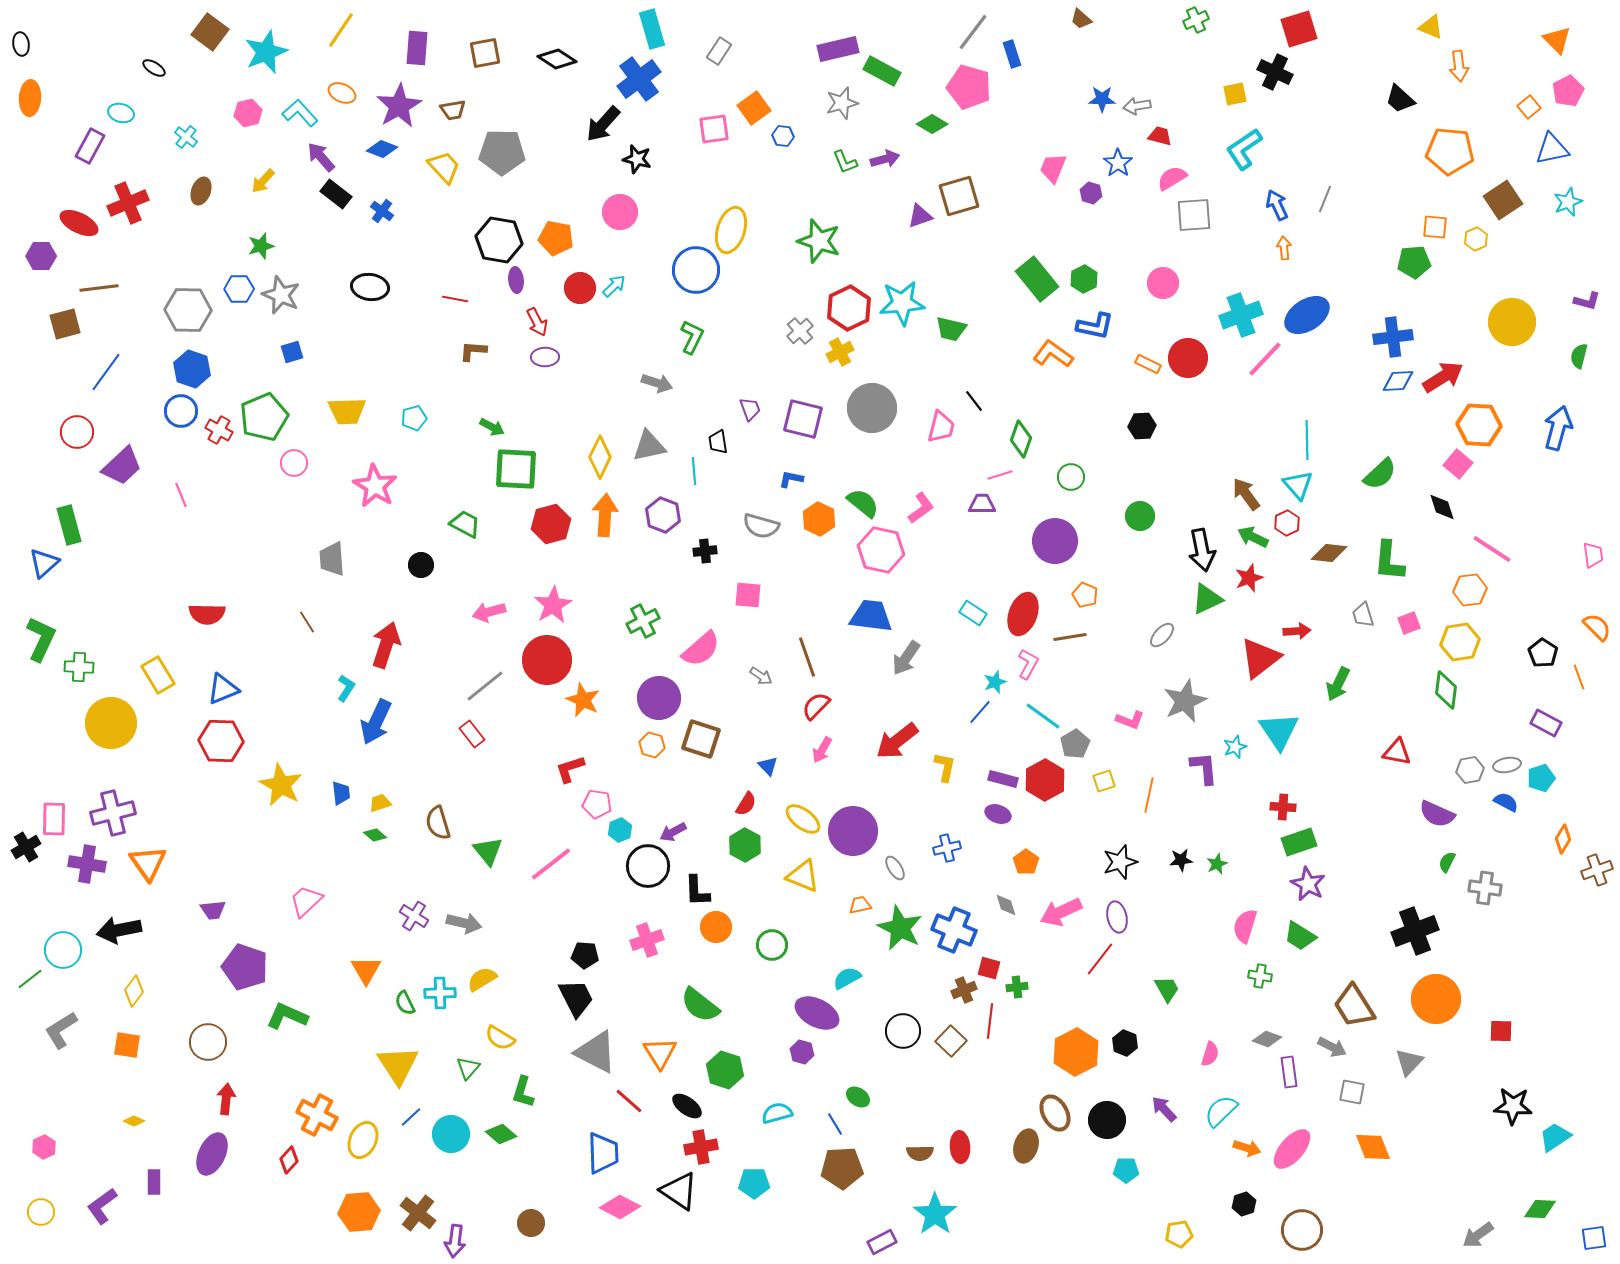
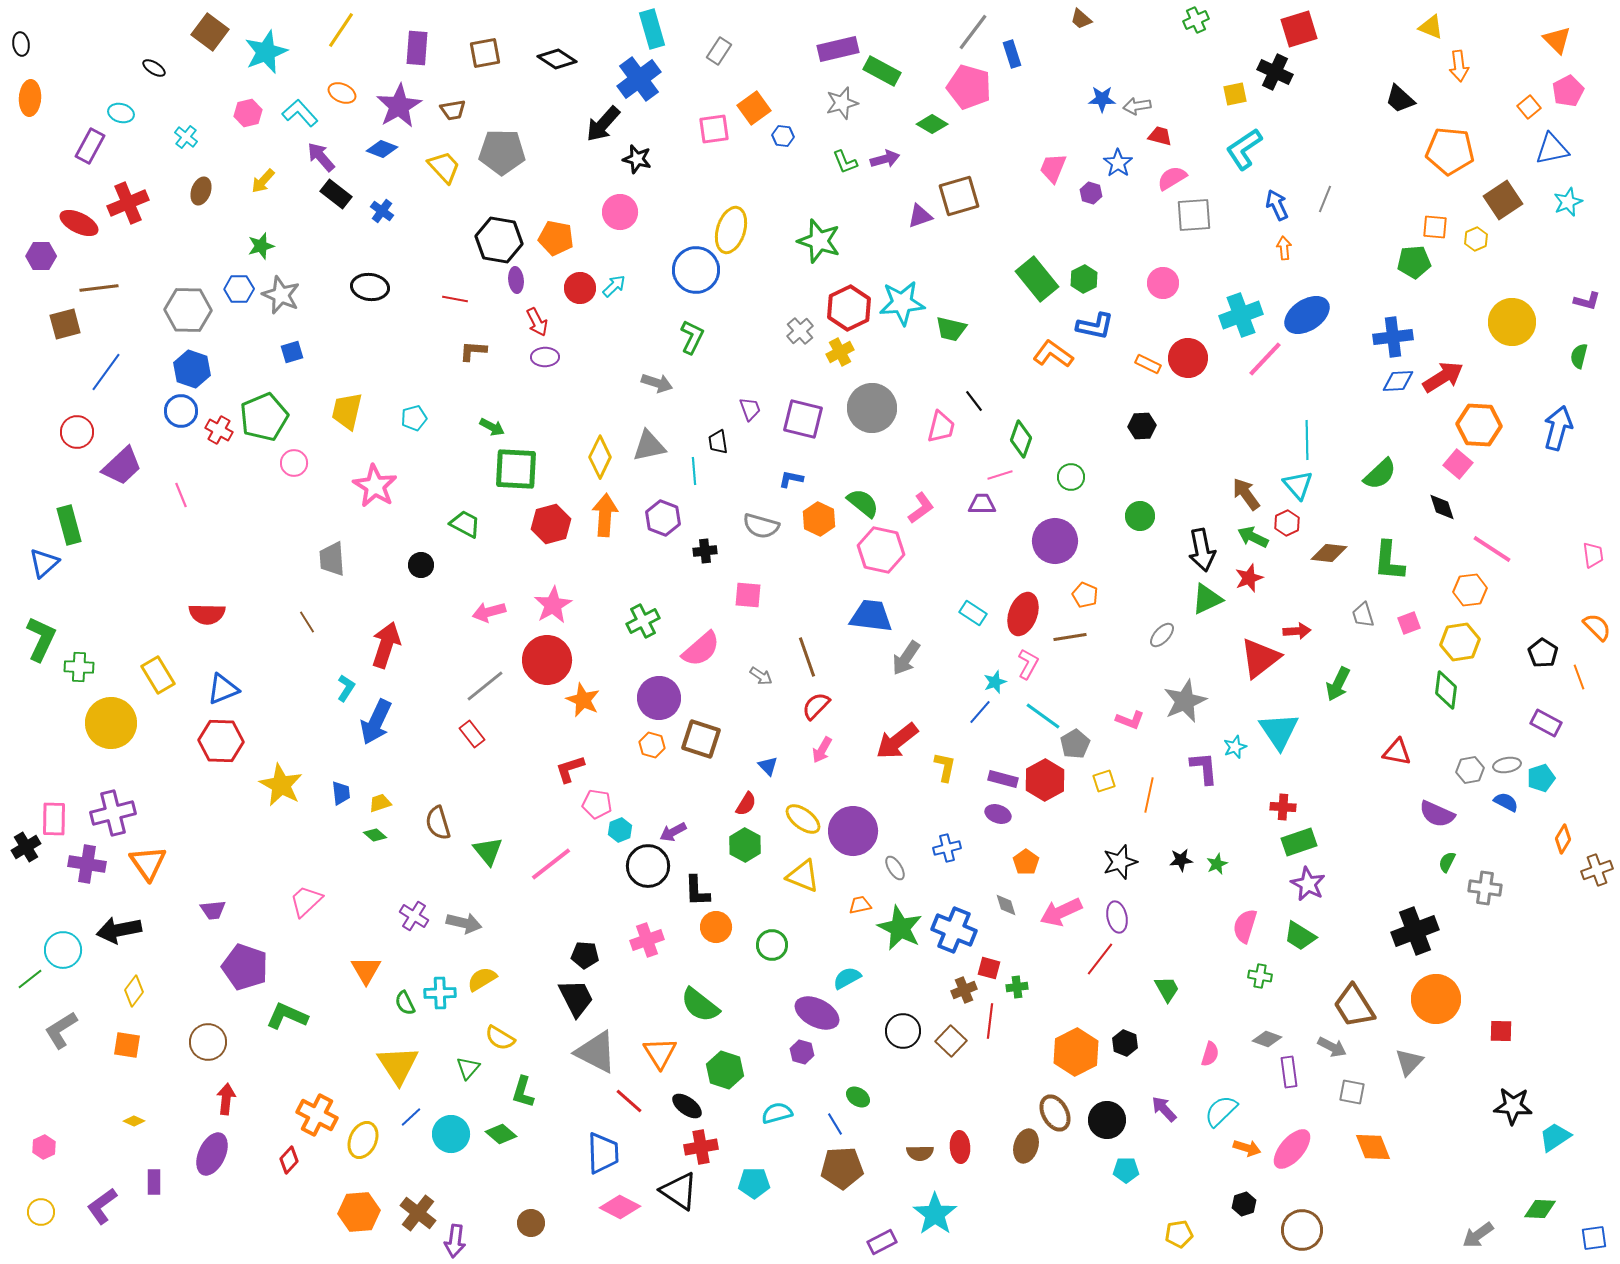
yellow trapezoid at (347, 411): rotated 105 degrees clockwise
purple hexagon at (663, 515): moved 3 px down
